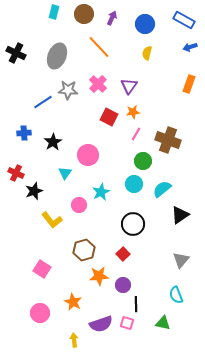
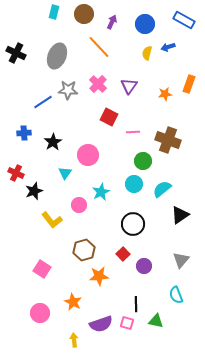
purple arrow at (112, 18): moved 4 px down
blue arrow at (190, 47): moved 22 px left
orange star at (133, 112): moved 32 px right, 18 px up
pink line at (136, 134): moved 3 px left, 2 px up; rotated 56 degrees clockwise
purple circle at (123, 285): moved 21 px right, 19 px up
green triangle at (163, 323): moved 7 px left, 2 px up
